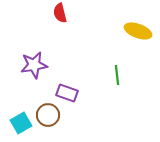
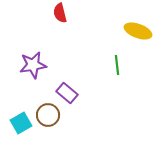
purple star: moved 1 px left
green line: moved 10 px up
purple rectangle: rotated 20 degrees clockwise
